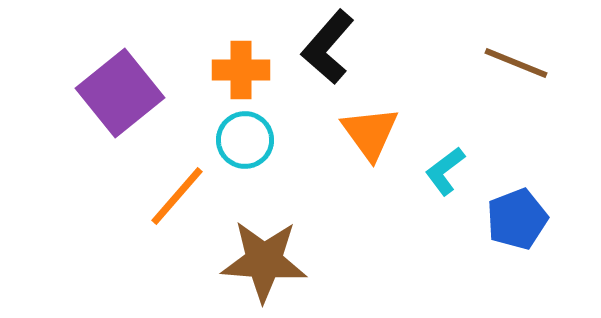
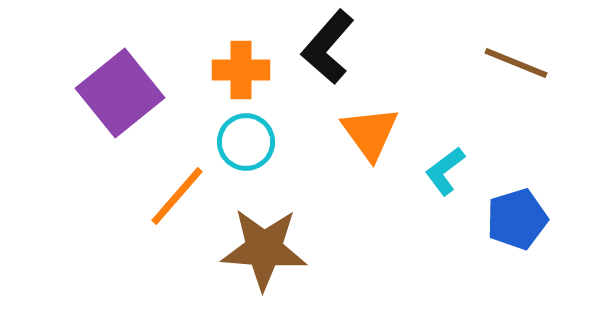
cyan circle: moved 1 px right, 2 px down
blue pentagon: rotated 4 degrees clockwise
brown star: moved 12 px up
